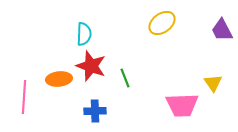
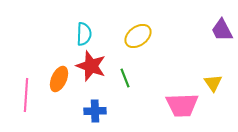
yellow ellipse: moved 24 px left, 13 px down
orange ellipse: rotated 60 degrees counterclockwise
pink line: moved 2 px right, 2 px up
